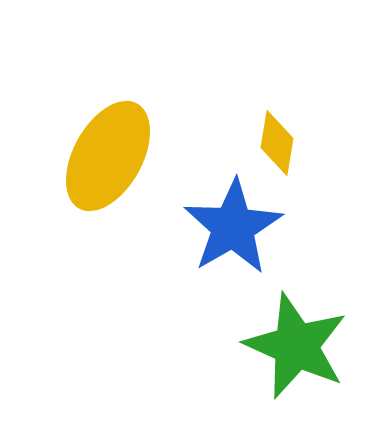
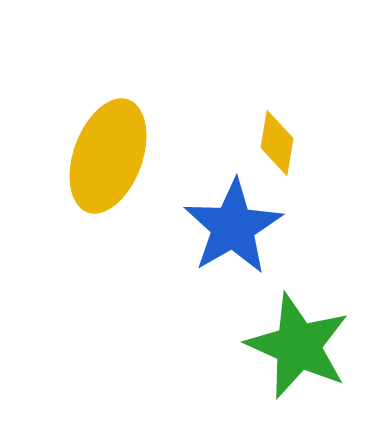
yellow ellipse: rotated 9 degrees counterclockwise
green star: moved 2 px right
